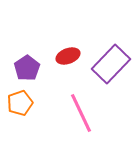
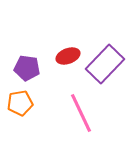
purple rectangle: moved 6 px left
purple pentagon: rotated 30 degrees counterclockwise
orange pentagon: rotated 10 degrees clockwise
